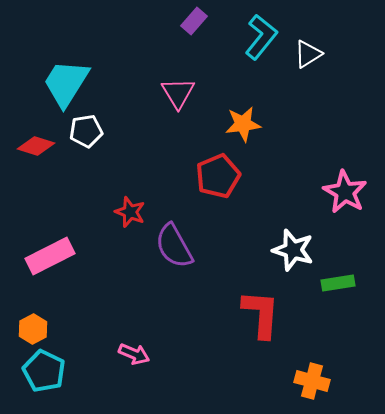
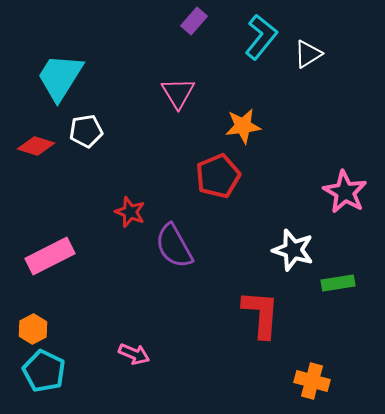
cyan trapezoid: moved 6 px left, 6 px up
orange star: moved 2 px down
